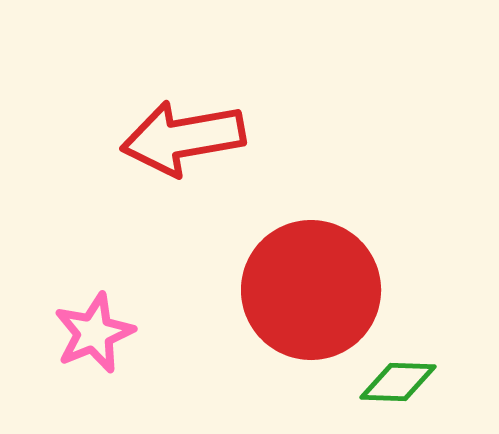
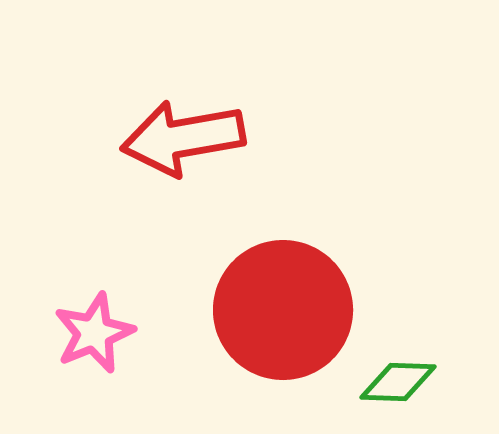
red circle: moved 28 px left, 20 px down
